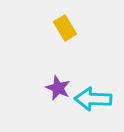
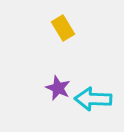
yellow rectangle: moved 2 px left
